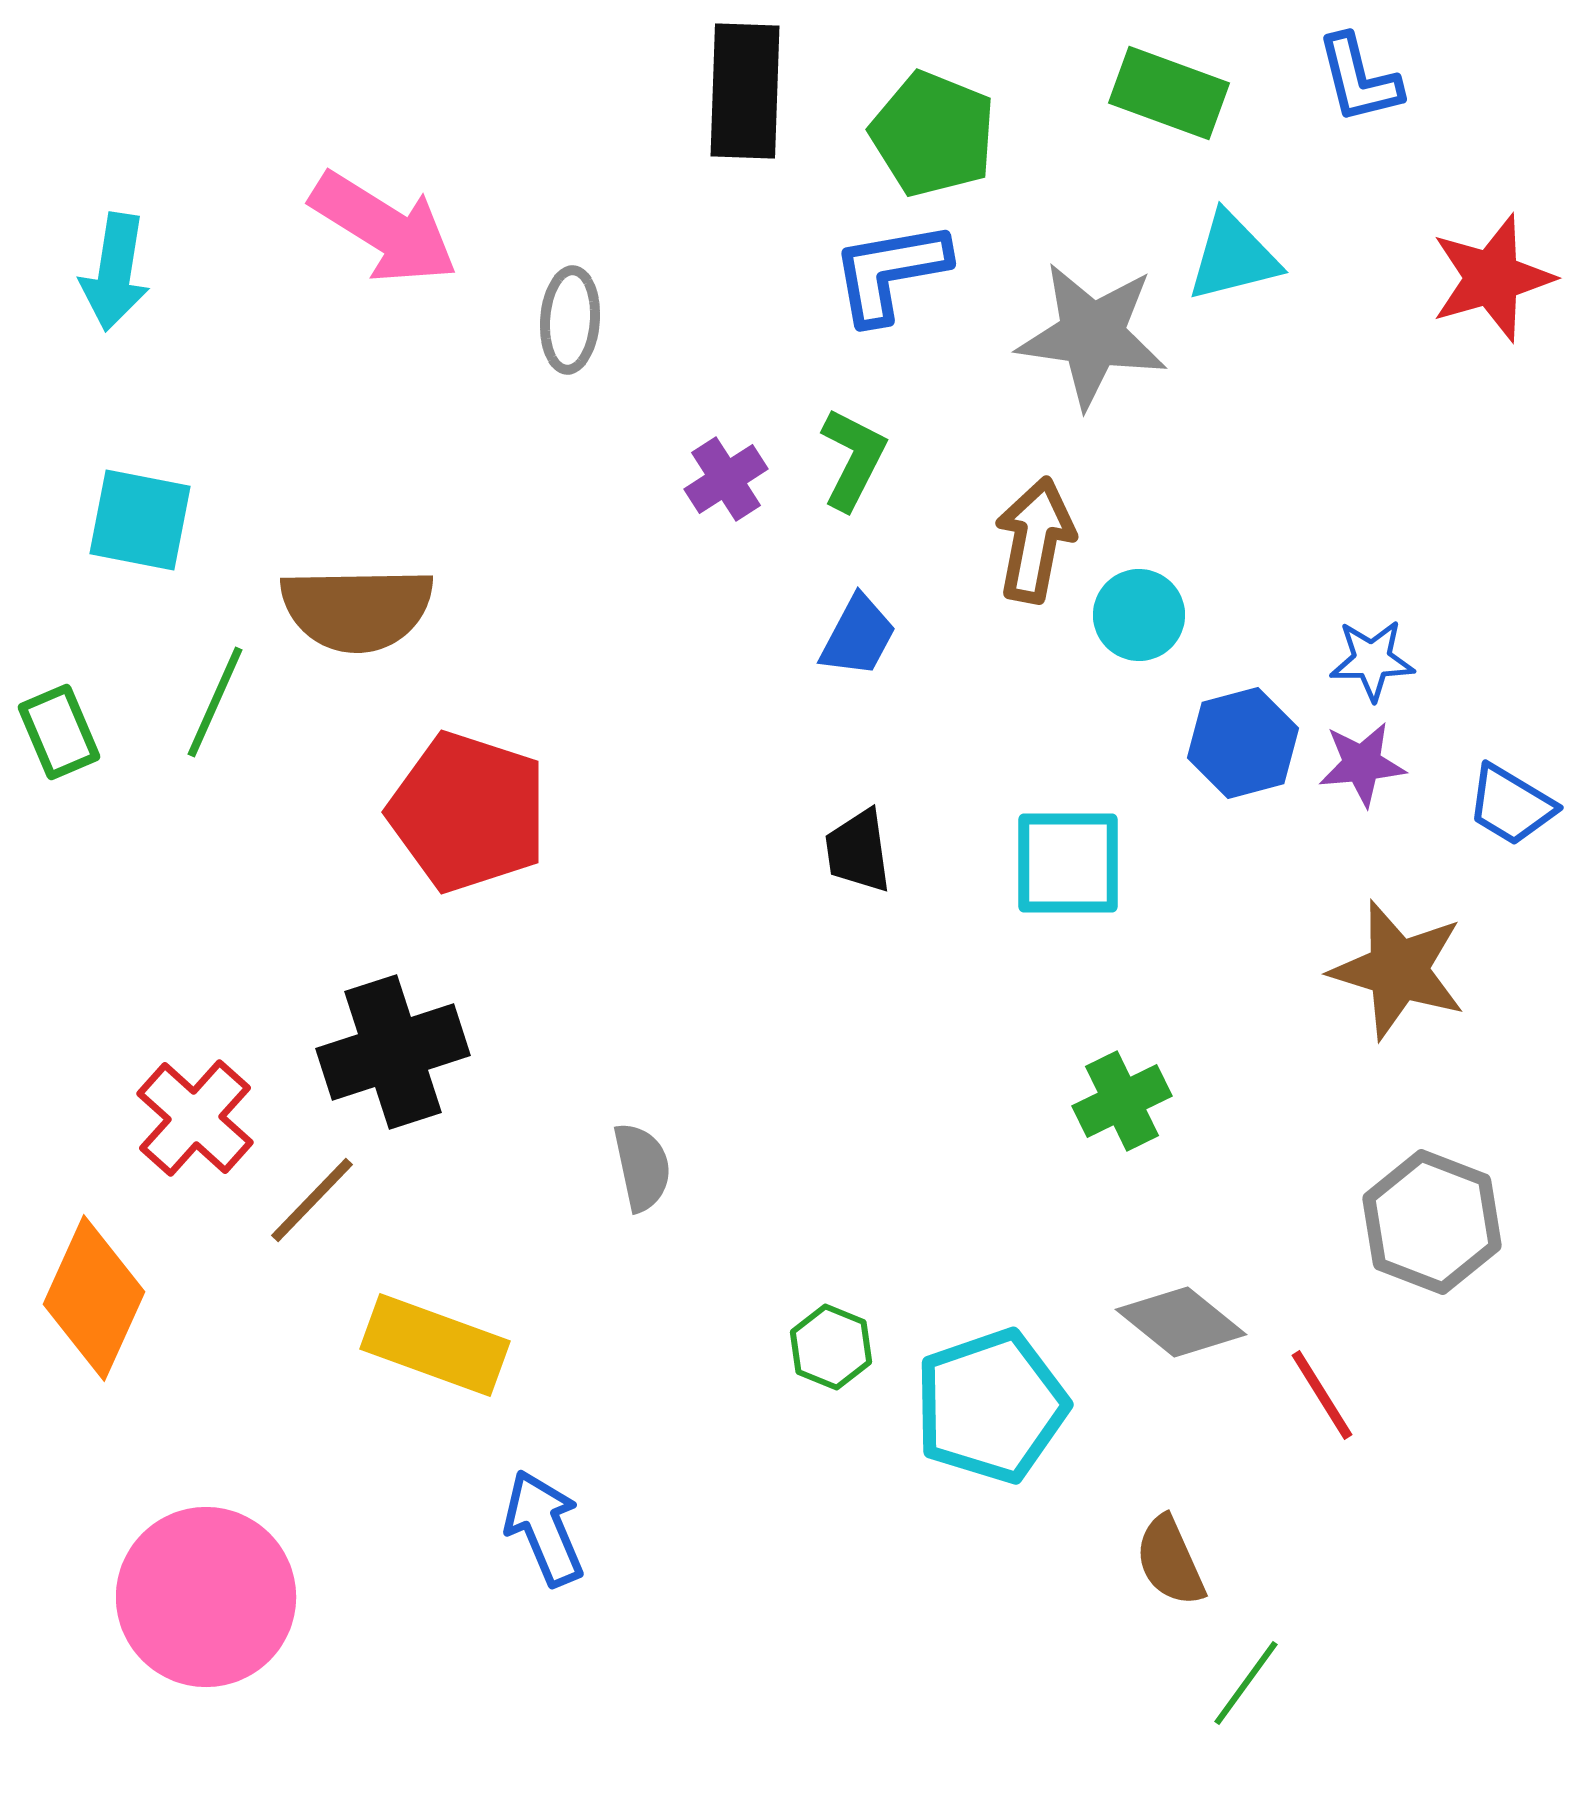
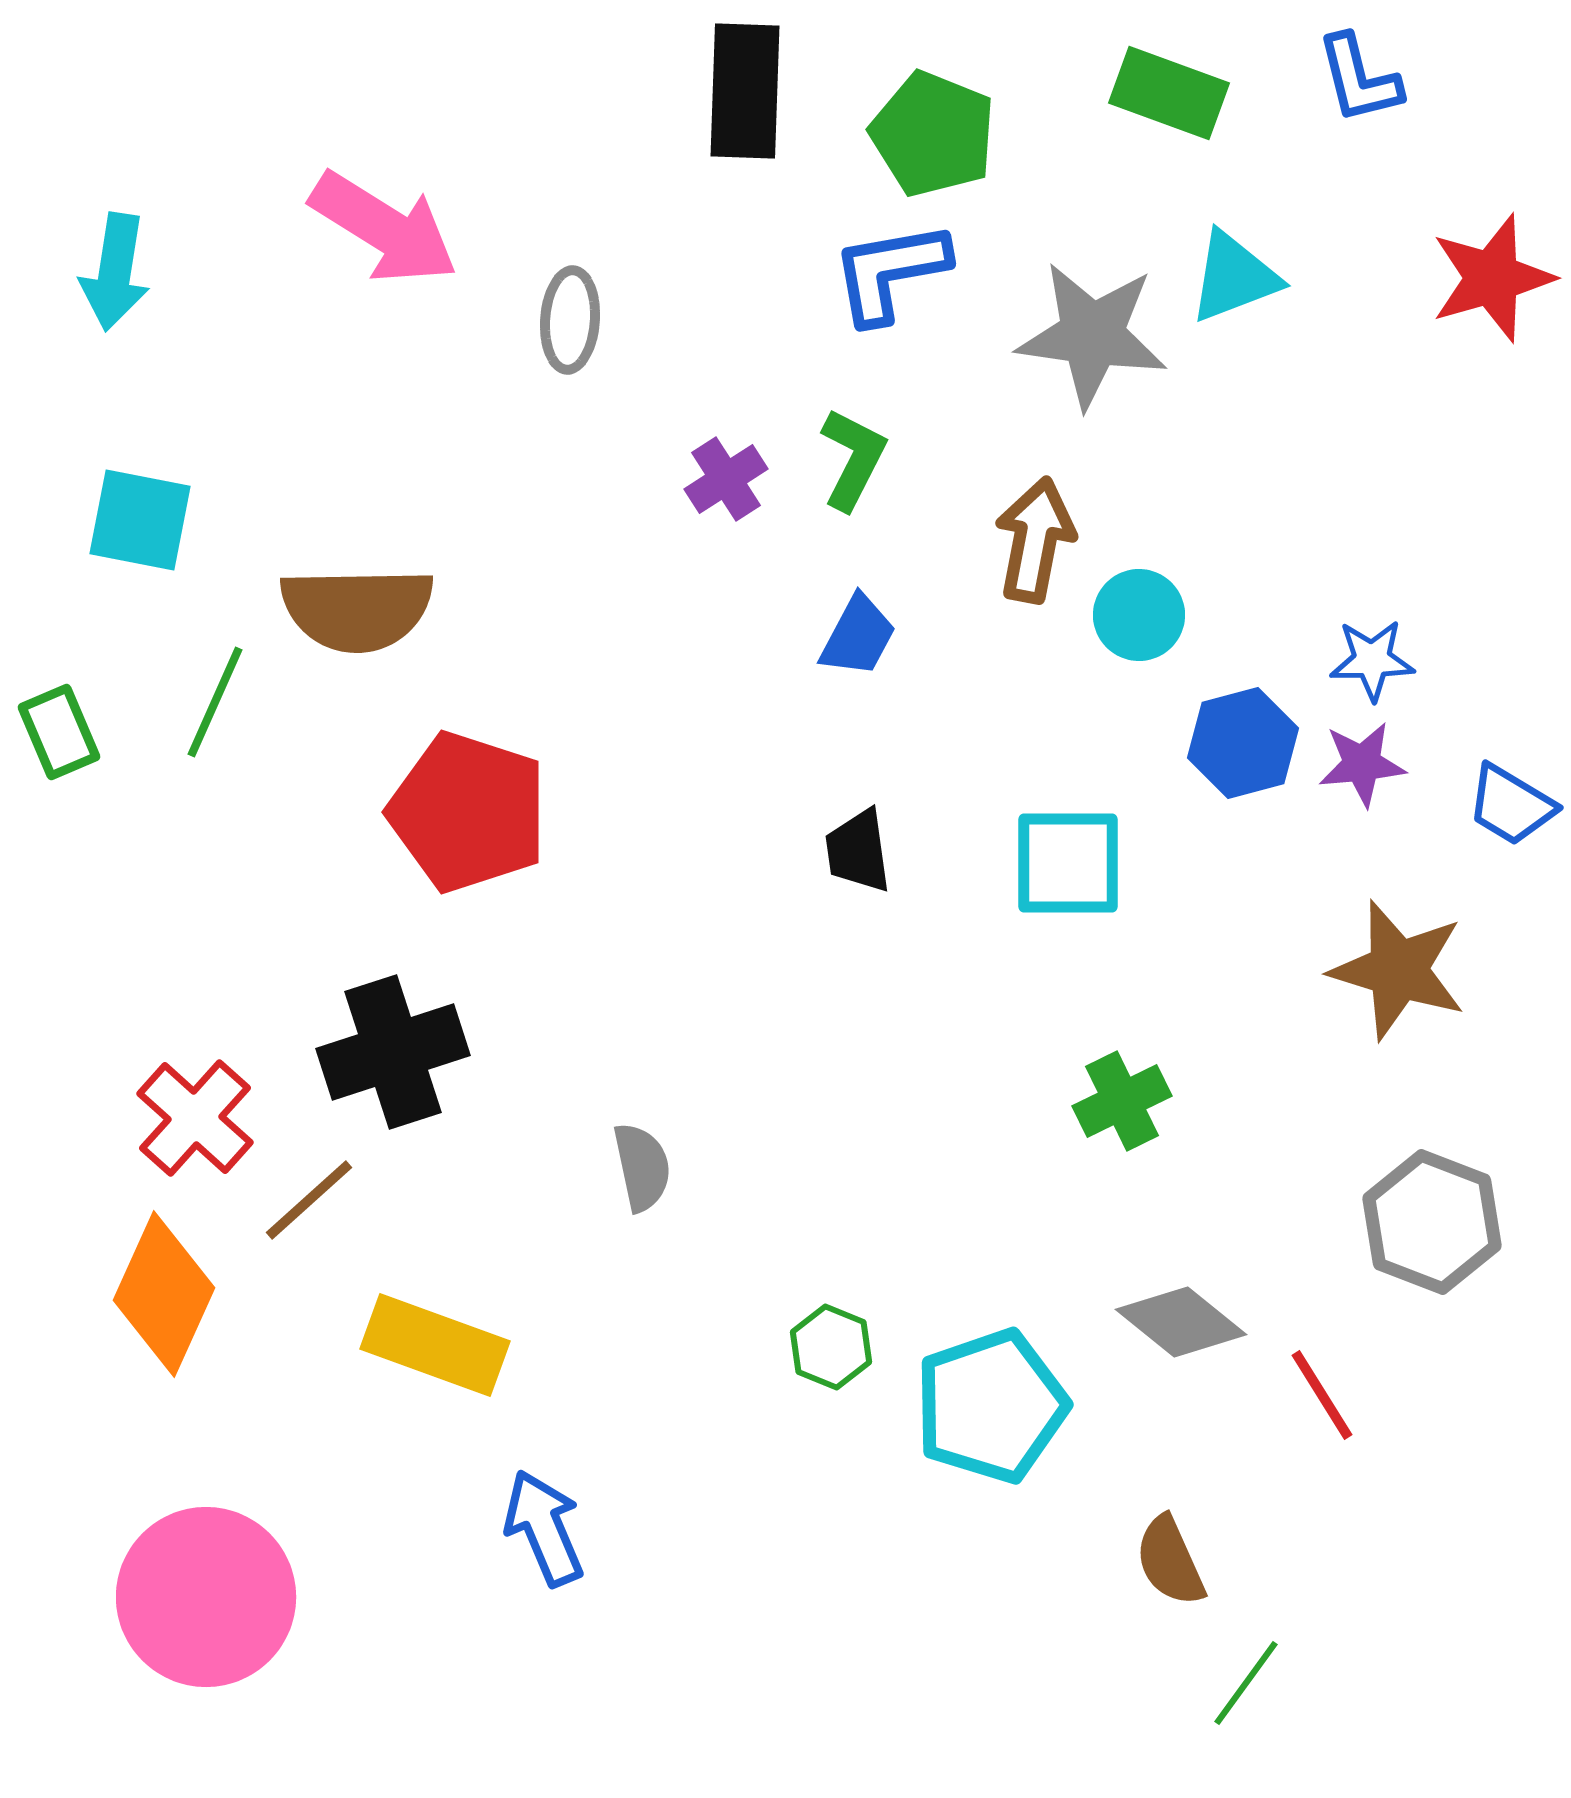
cyan triangle at (1233, 257): moved 1 px right, 20 px down; rotated 7 degrees counterclockwise
brown line at (312, 1200): moved 3 px left; rotated 4 degrees clockwise
orange diamond at (94, 1298): moved 70 px right, 4 px up
